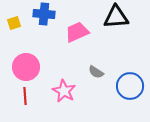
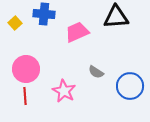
yellow square: moved 1 px right; rotated 24 degrees counterclockwise
pink circle: moved 2 px down
